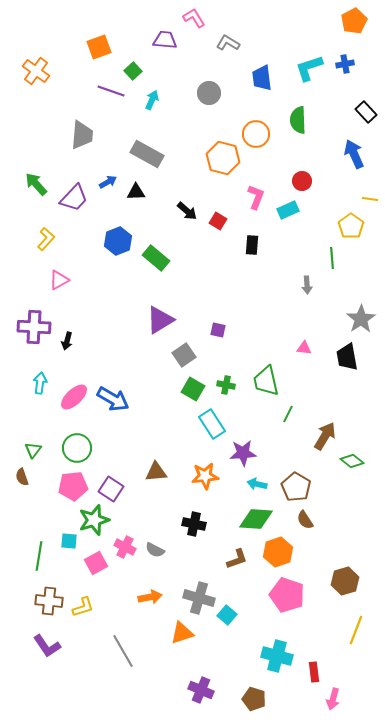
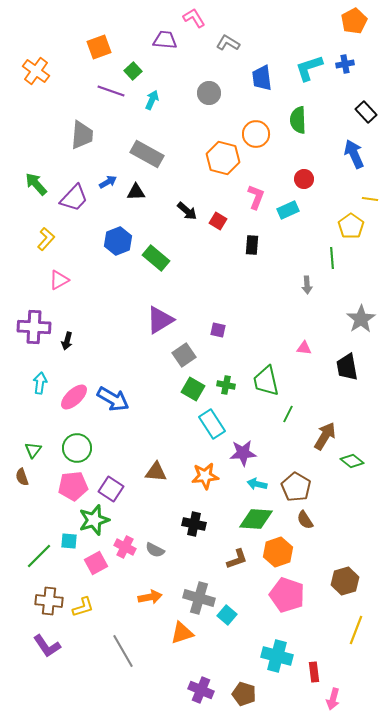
red circle at (302, 181): moved 2 px right, 2 px up
black trapezoid at (347, 357): moved 10 px down
brown triangle at (156, 472): rotated 10 degrees clockwise
green line at (39, 556): rotated 36 degrees clockwise
brown pentagon at (254, 699): moved 10 px left, 5 px up
